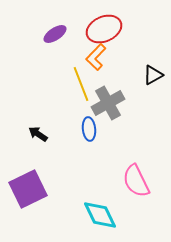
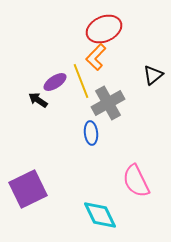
purple ellipse: moved 48 px down
black triangle: rotated 10 degrees counterclockwise
yellow line: moved 3 px up
blue ellipse: moved 2 px right, 4 px down
black arrow: moved 34 px up
